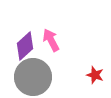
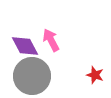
purple diamond: rotated 76 degrees counterclockwise
gray circle: moved 1 px left, 1 px up
